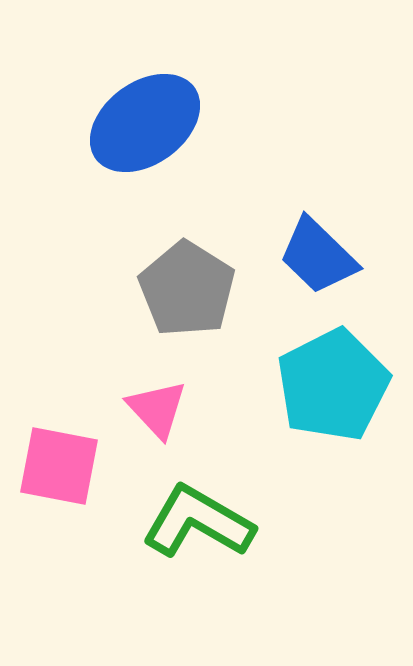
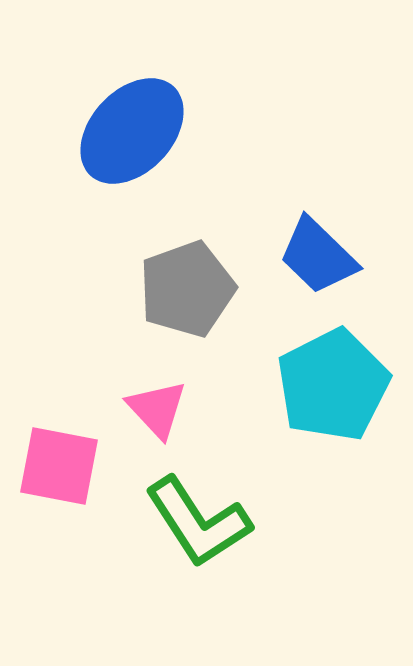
blue ellipse: moved 13 px left, 8 px down; rotated 11 degrees counterclockwise
gray pentagon: rotated 20 degrees clockwise
green L-shape: rotated 153 degrees counterclockwise
